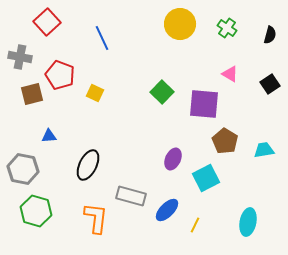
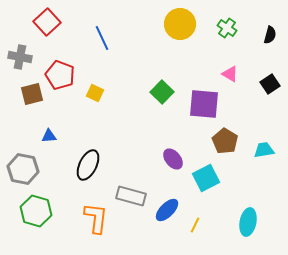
purple ellipse: rotated 65 degrees counterclockwise
